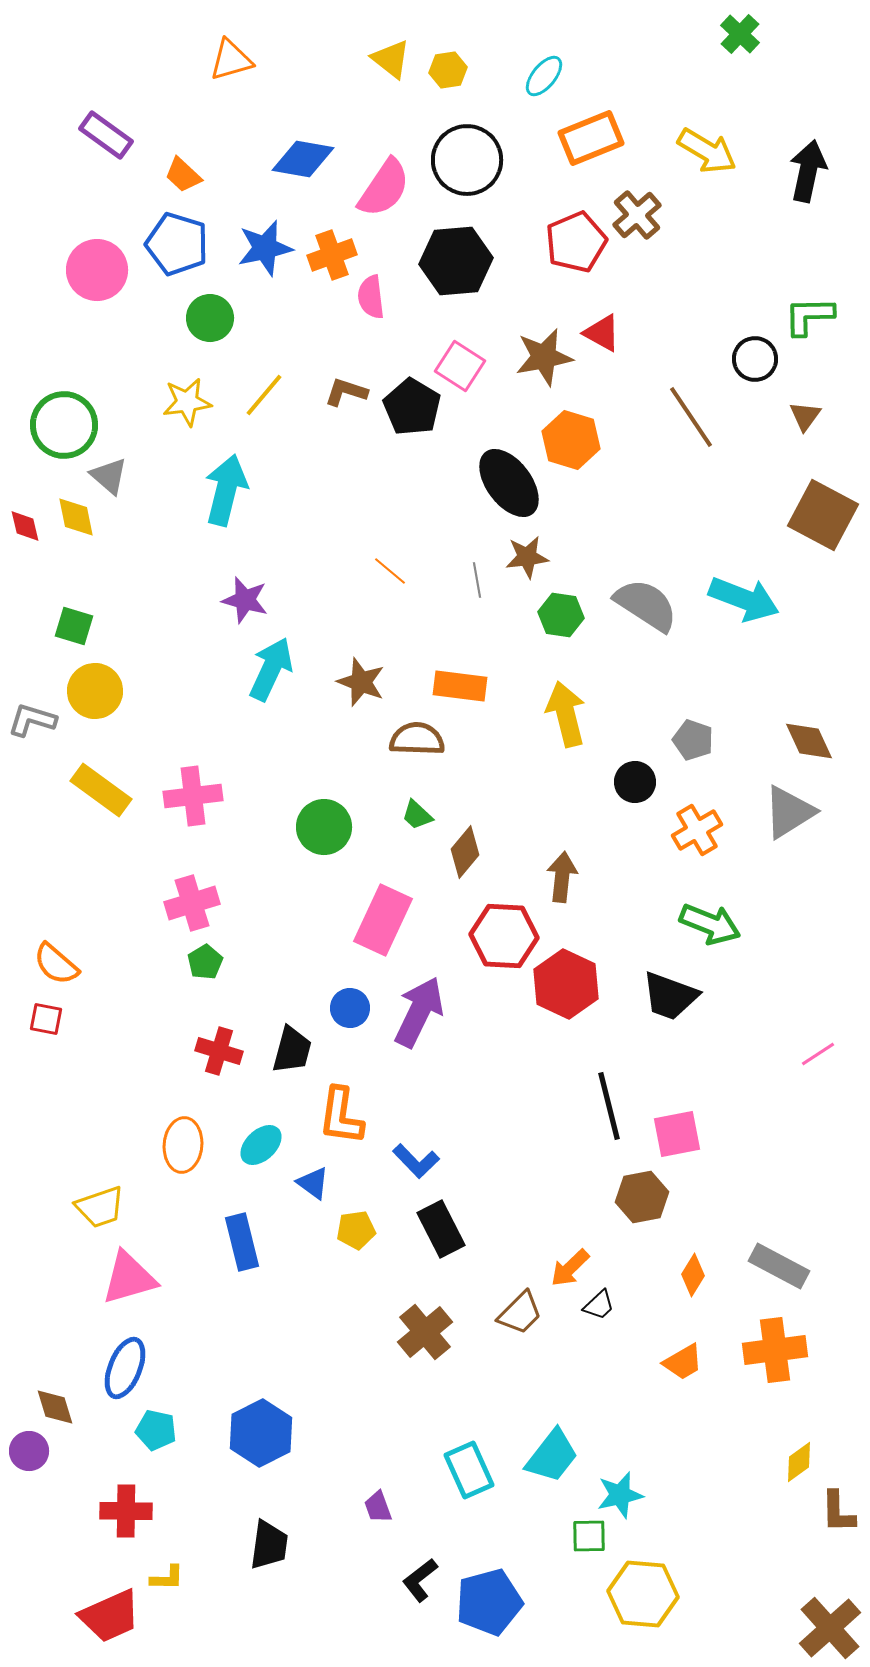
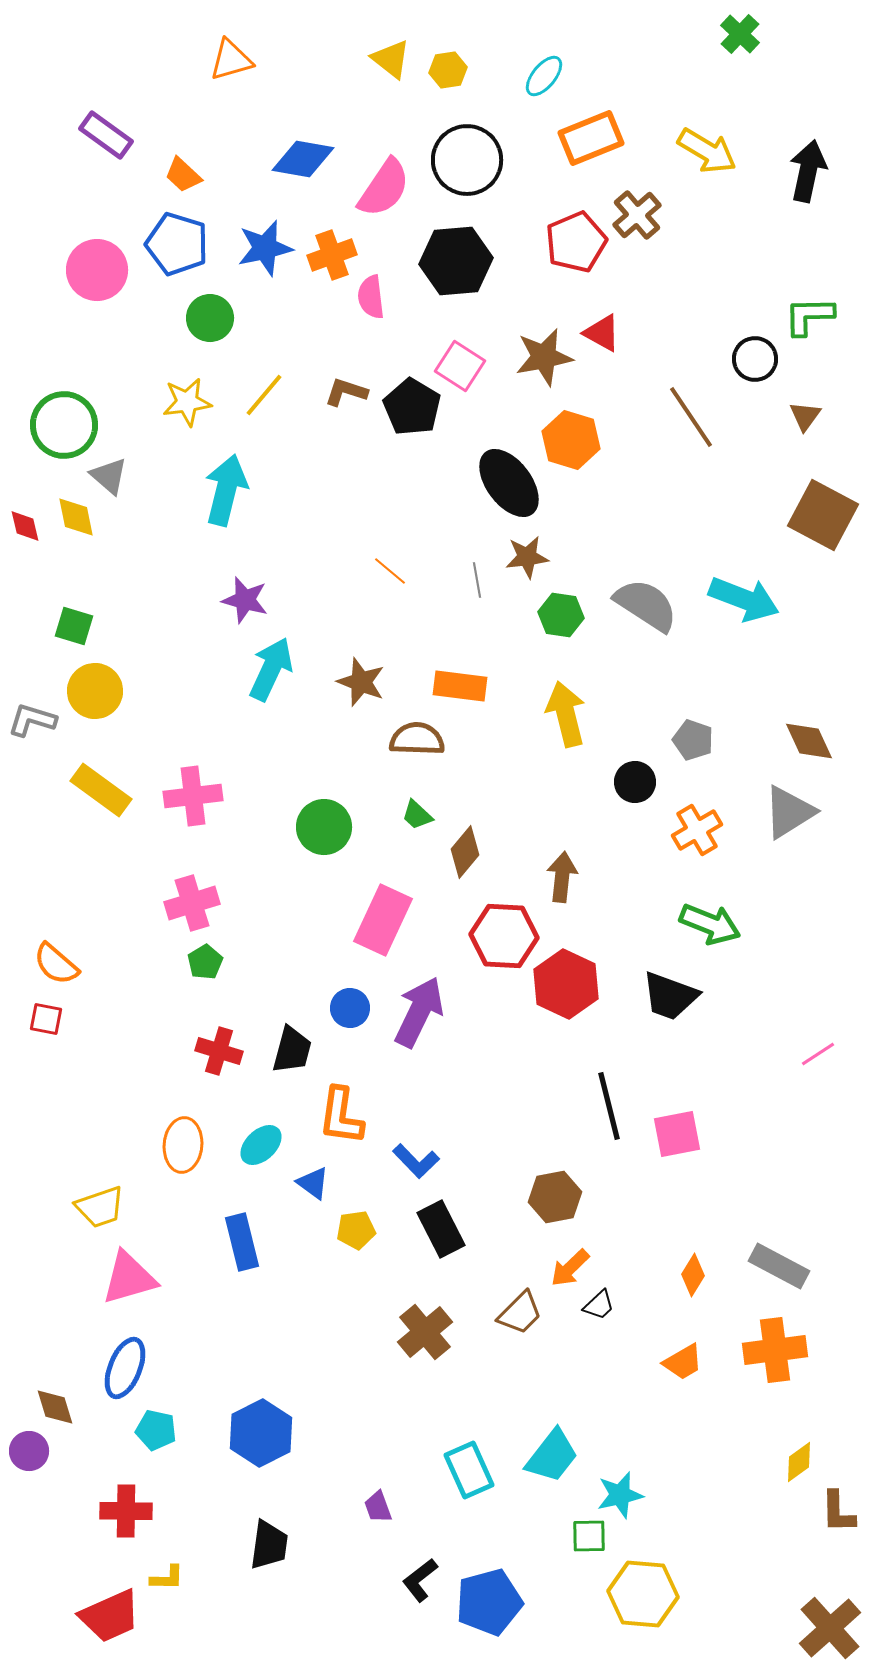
brown hexagon at (642, 1197): moved 87 px left
